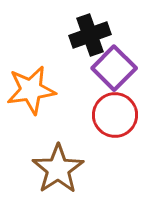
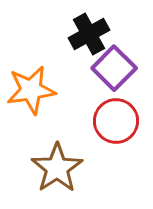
black cross: moved 1 px left, 1 px up; rotated 9 degrees counterclockwise
red circle: moved 1 px right, 6 px down
brown star: moved 1 px left, 1 px up
